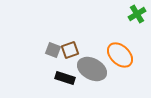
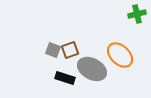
green cross: rotated 18 degrees clockwise
